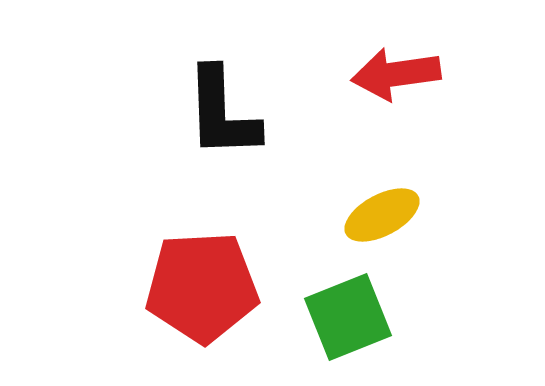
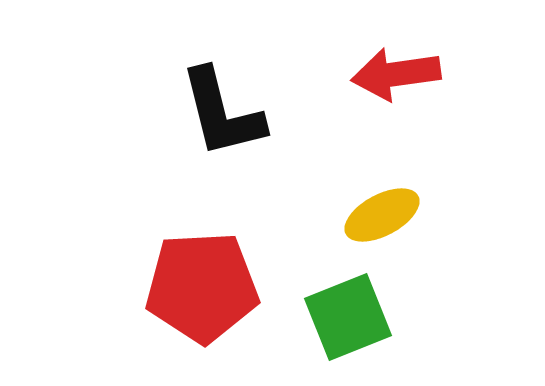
black L-shape: rotated 12 degrees counterclockwise
